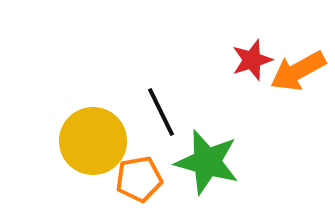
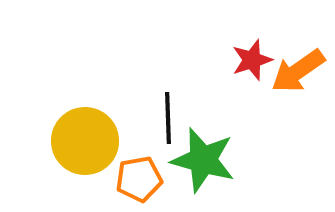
orange arrow: rotated 6 degrees counterclockwise
black line: moved 7 px right, 6 px down; rotated 24 degrees clockwise
yellow circle: moved 8 px left
green star: moved 4 px left, 2 px up
